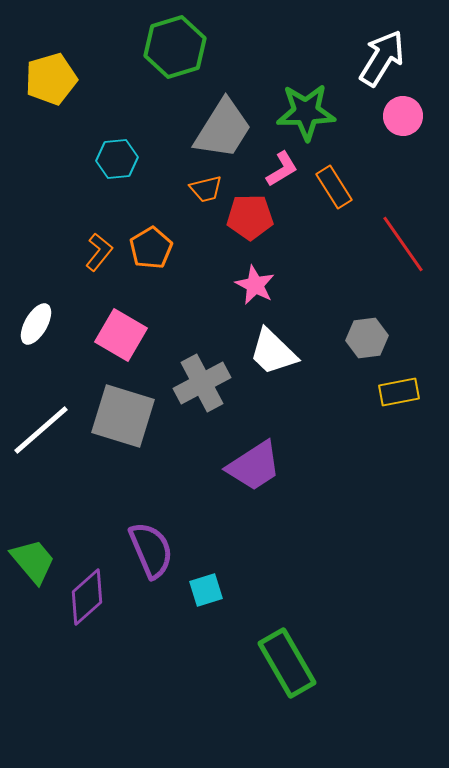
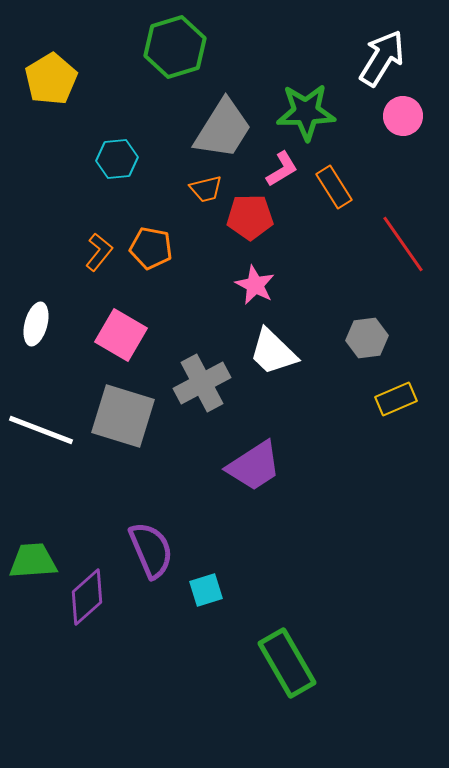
yellow pentagon: rotated 15 degrees counterclockwise
orange pentagon: rotated 30 degrees counterclockwise
white ellipse: rotated 15 degrees counterclockwise
yellow rectangle: moved 3 px left, 7 px down; rotated 12 degrees counterclockwise
white line: rotated 62 degrees clockwise
green trapezoid: rotated 54 degrees counterclockwise
